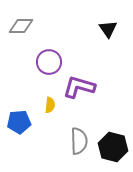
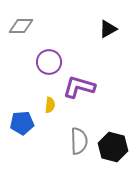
black triangle: rotated 36 degrees clockwise
blue pentagon: moved 3 px right, 1 px down
